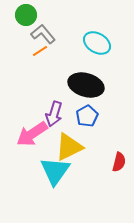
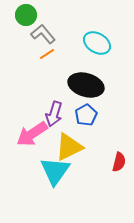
orange line: moved 7 px right, 3 px down
blue pentagon: moved 1 px left, 1 px up
